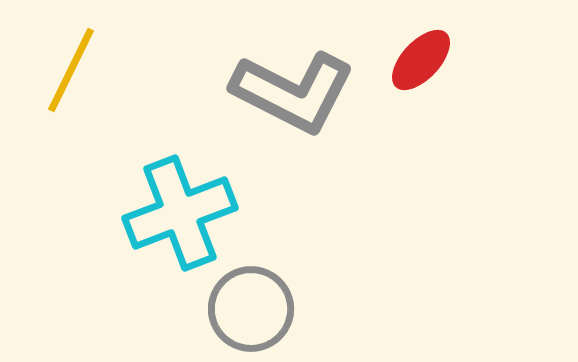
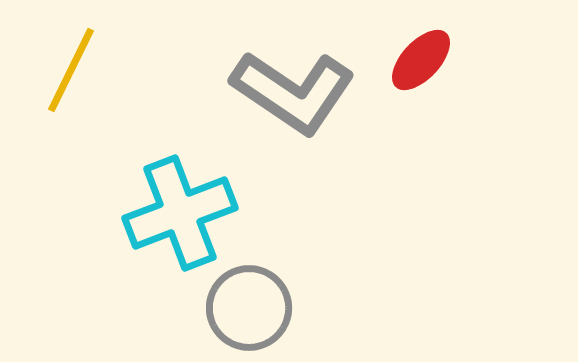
gray L-shape: rotated 7 degrees clockwise
gray circle: moved 2 px left, 1 px up
